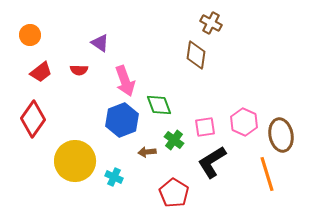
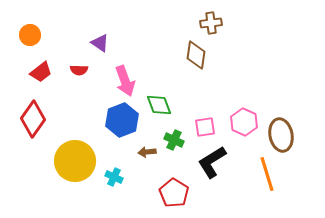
brown cross: rotated 35 degrees counterclockwise
green cross: rotated 12 degrees counterclockwise
